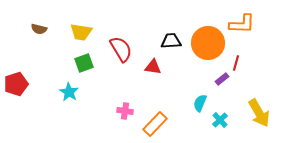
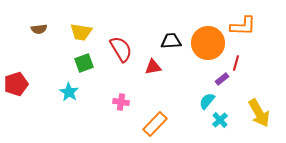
orange L-shape: moved 1 px right, 2 px down
brown semicircle: rotated 21 degrees counterclockwise
red triangle: rotated 18 degrees counterclockwise
cyan semicircle: moved 7 px right, 2 px up; rotated 18 degrees clockwise
pink cross: moved 4 px left, 9 px up
